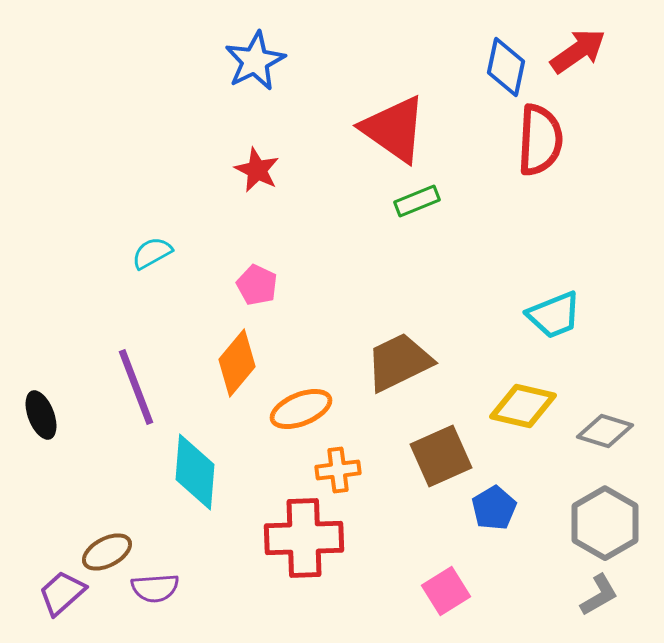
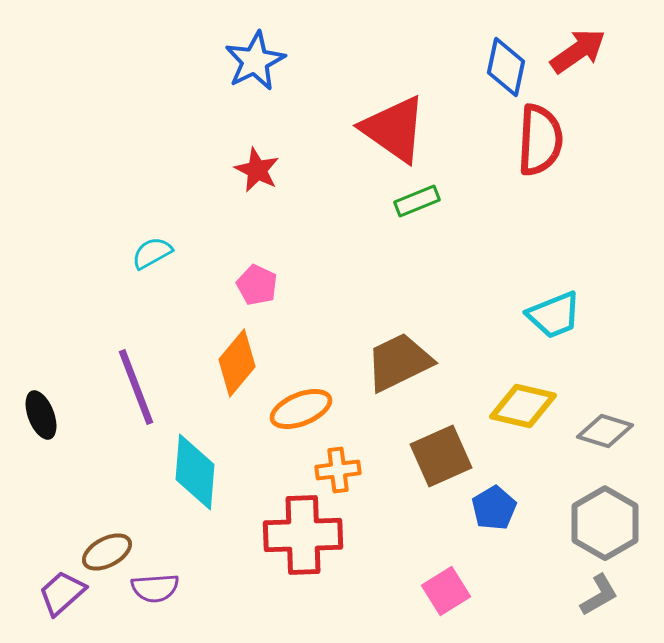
red cross: moved 1 px left, 3 px up
